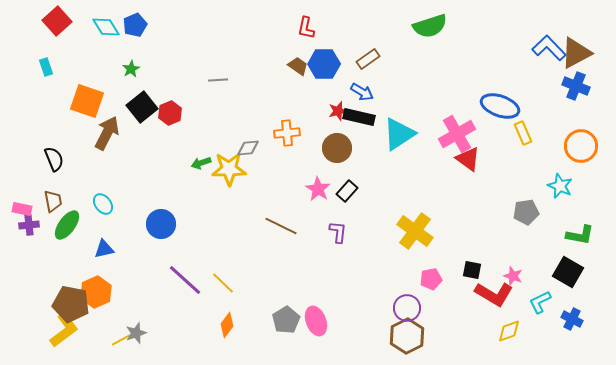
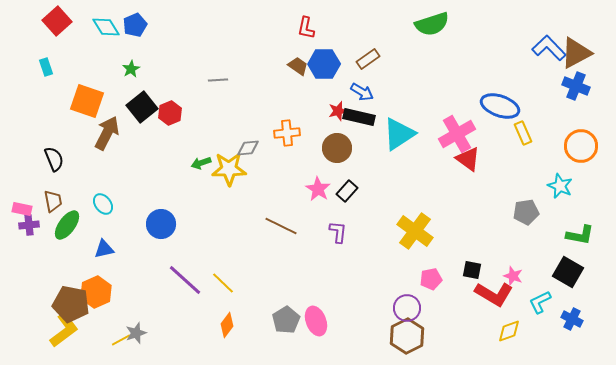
green semicircle at (430, 26): moved 2 px right, 2 px up
